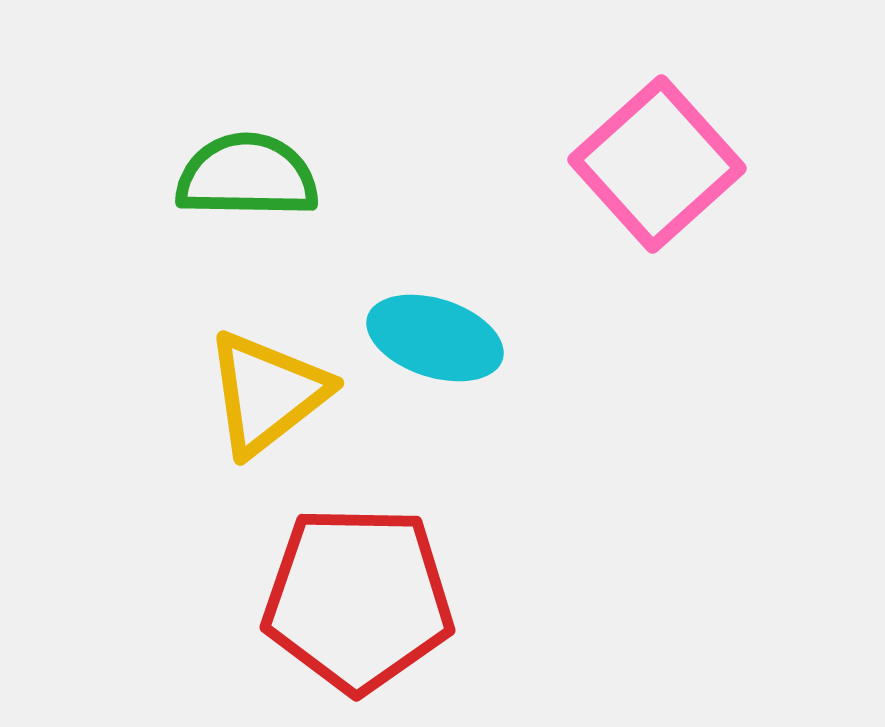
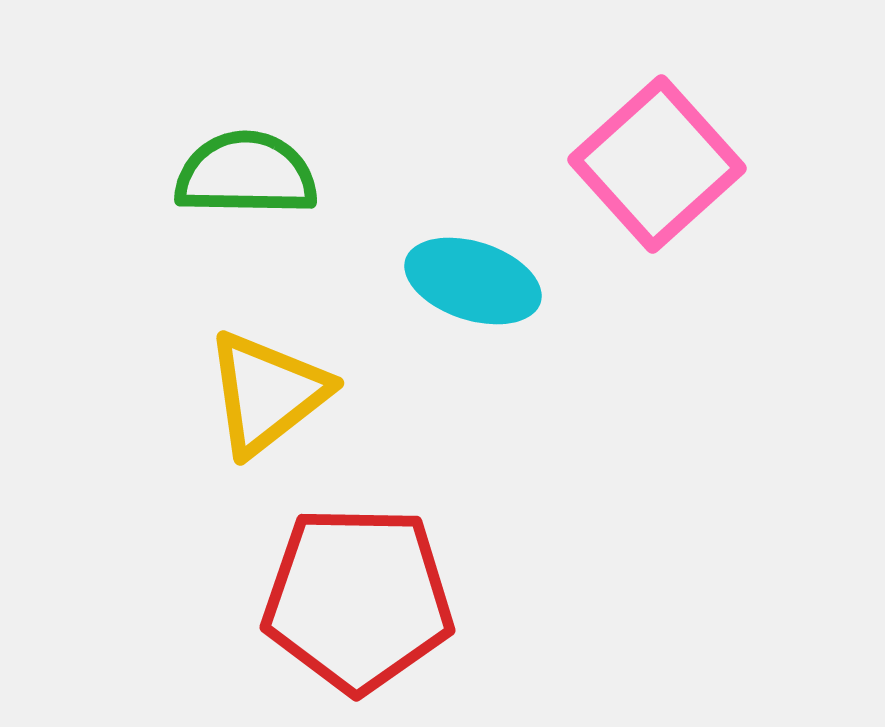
green semicircle: moved 1 px left, 2 px up
cyan ellipse: moved 38 px right, 57 px up
